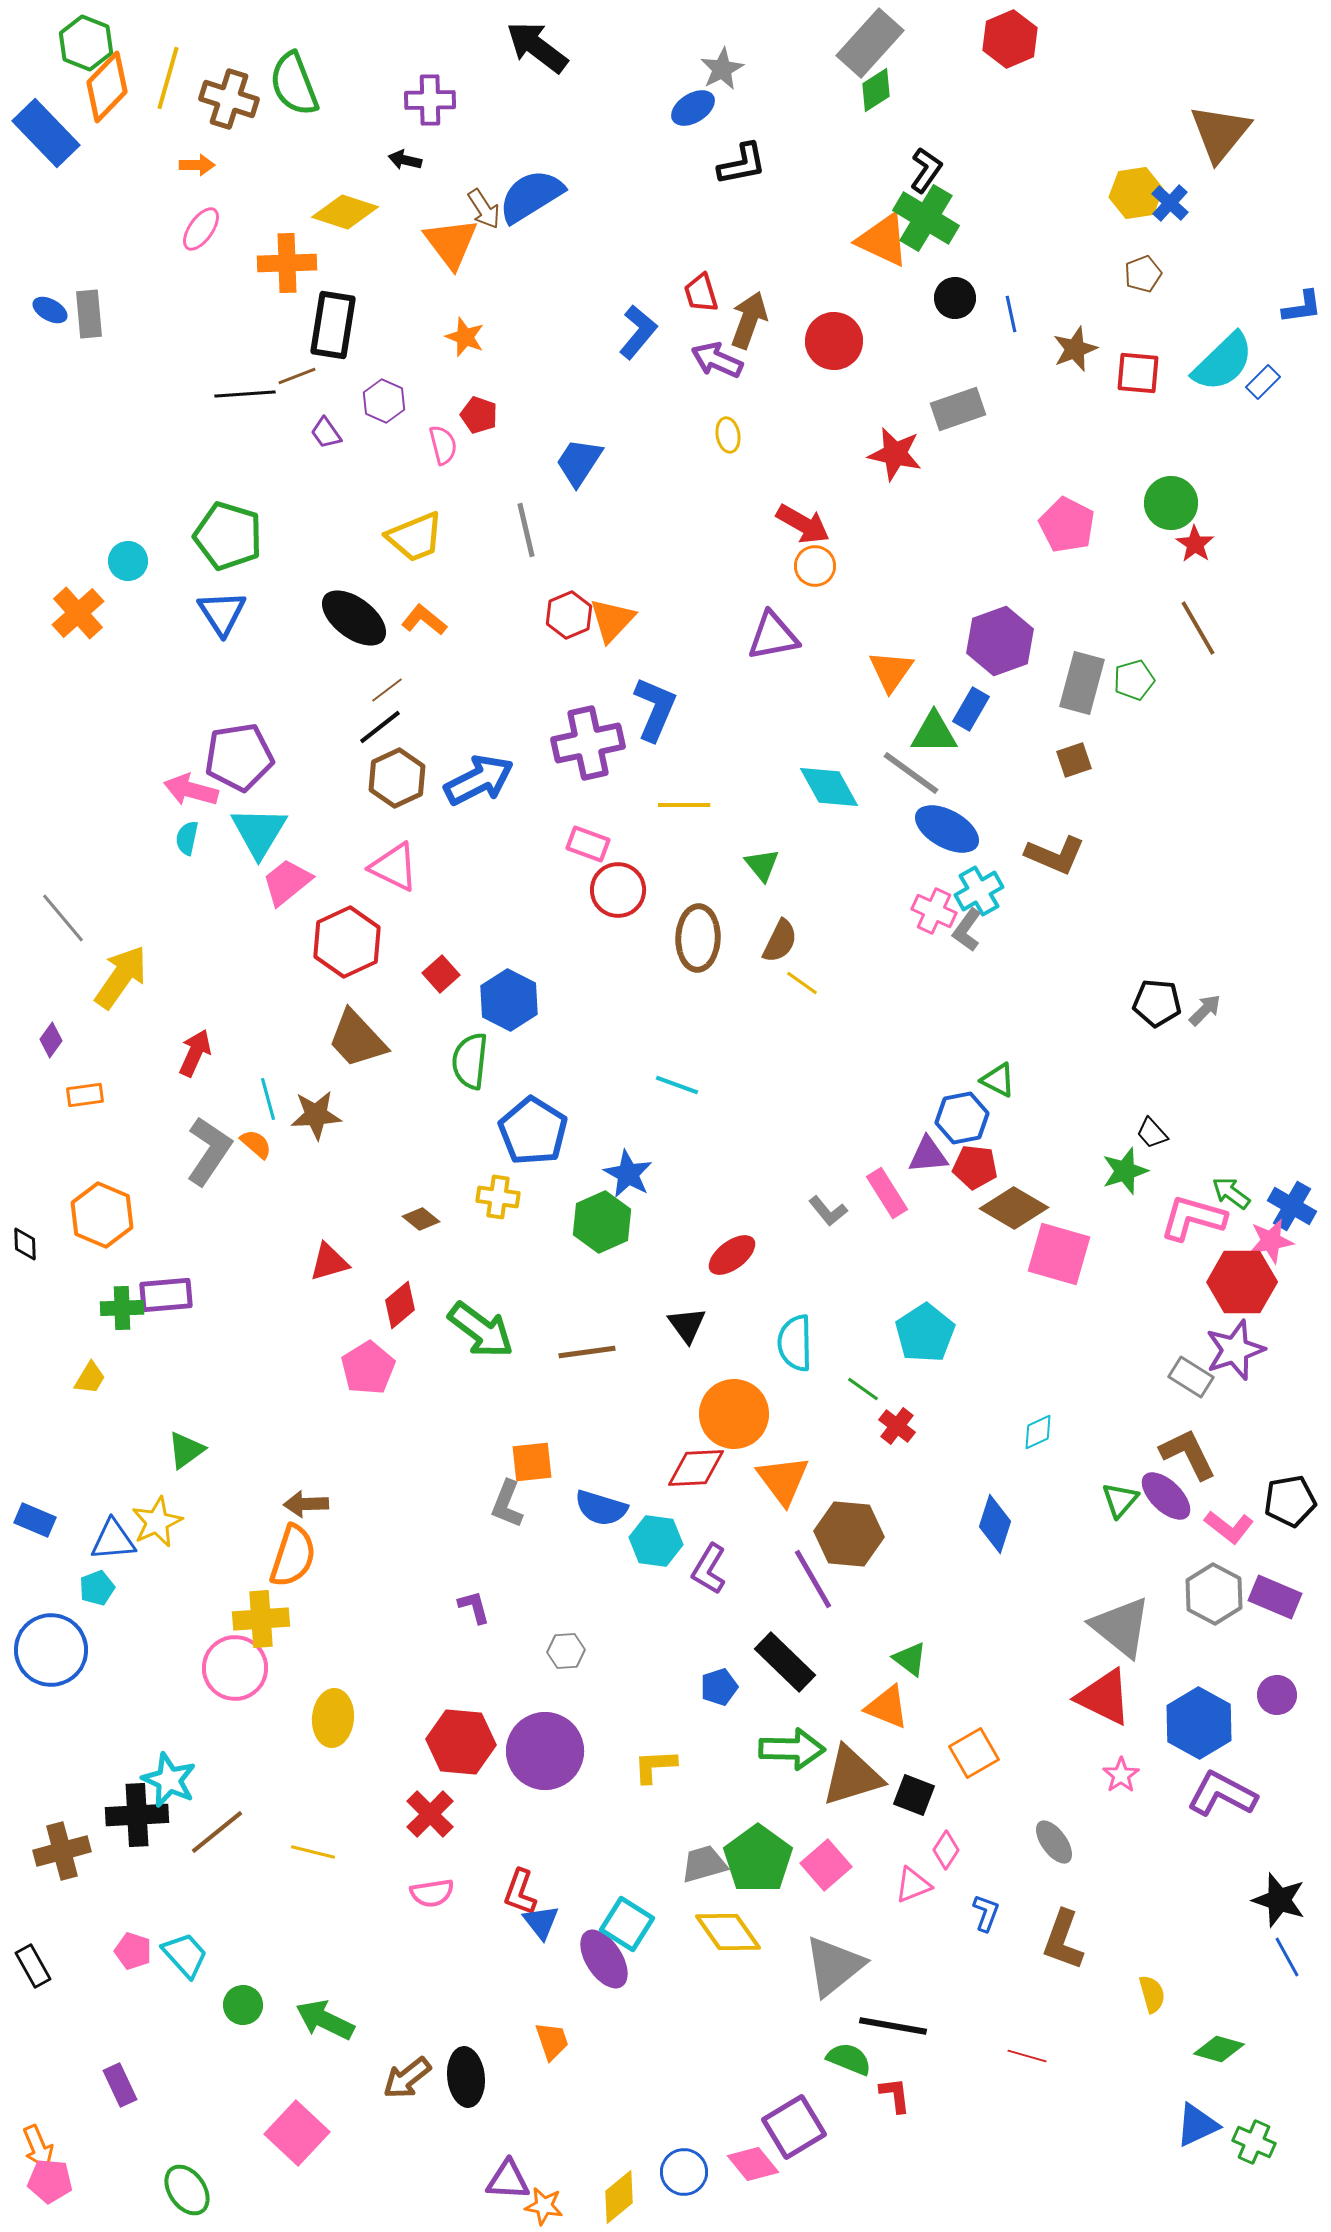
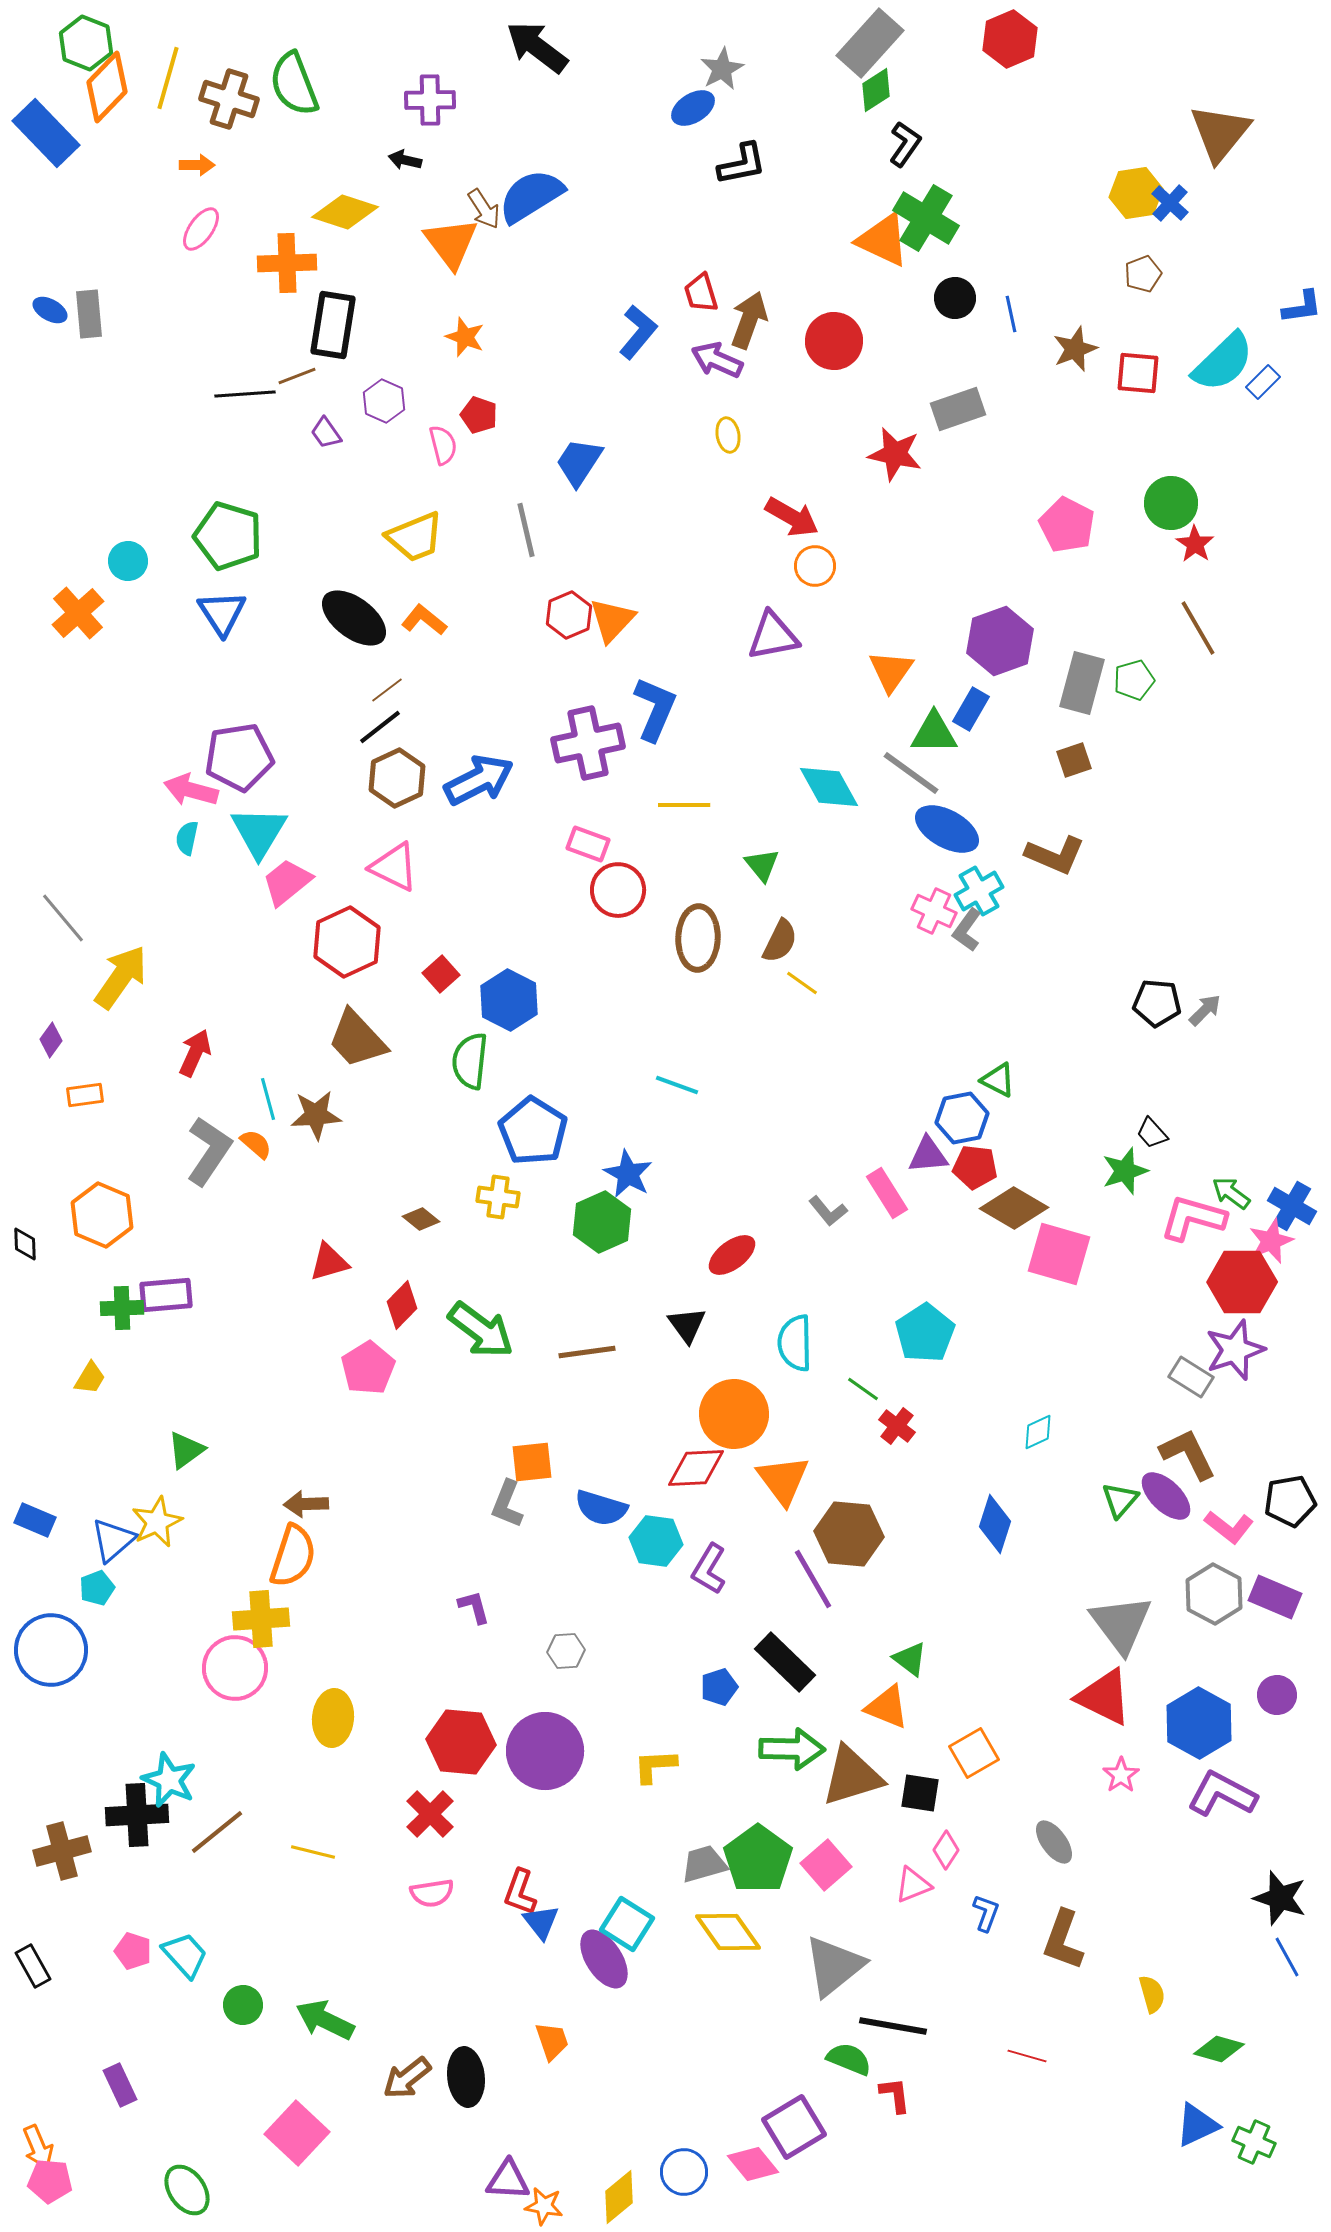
black L-shape at (926, 170): moved 21 px left, 26 px up
red arrow at (803, 524): moved 11 px left, 7 px up
pink star at (1271, 1241): rotated 12 degrees counterclockwise
red diamond at (400, 1305): moved 2 px right; rotated 6 degrees counterclockwise
blue triangle at (113, 1540): rotated 36 degrees counterclockwise
gray triangle at (1121, 1627): moved 3 px up; rotated 14 degrees clockwise
black square at (914, 1795): moved 6 px right, 2 px up; rotated 12 degrees counterclockwise
black star at (1279, 1900): moved 1 px right, 2 px up
